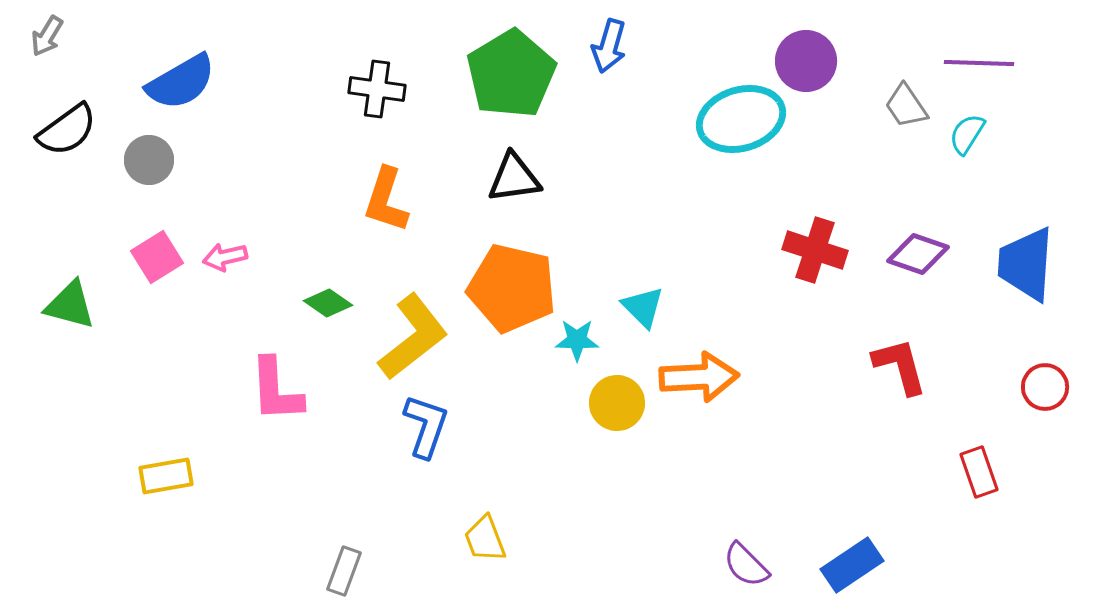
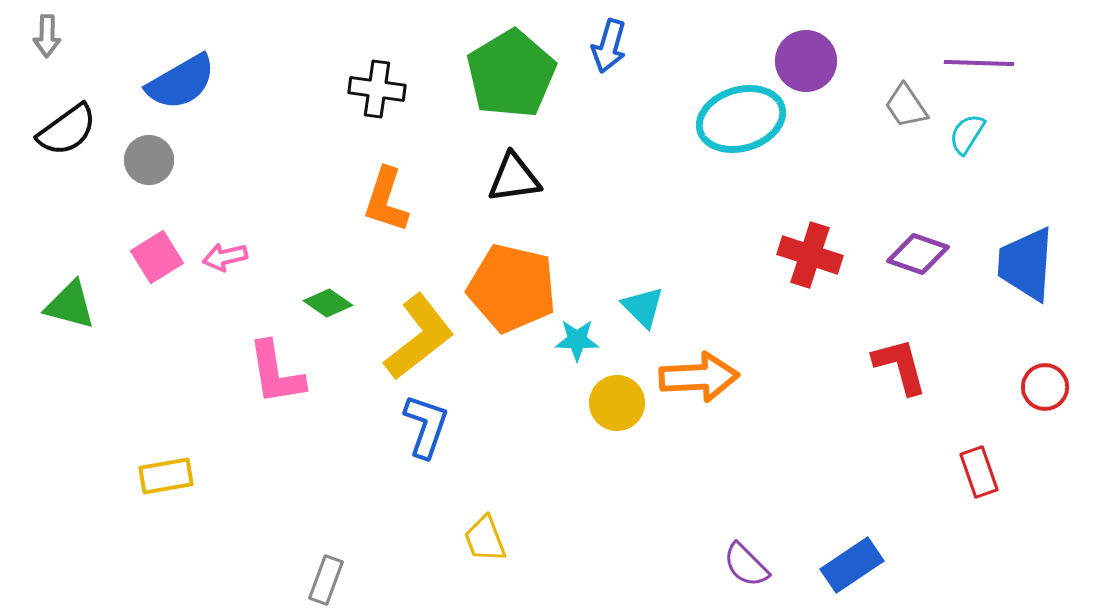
gray arrow: rotated 30 degrees counterclockwise
red cross: moved 5 px left, 5 px down
yellow L-shape: moved 6 px right
pink L-shape: moved 17 px up; rotated 6 degrees counterclockwise
gray rectangle: moved 18 px left, 9 px down
